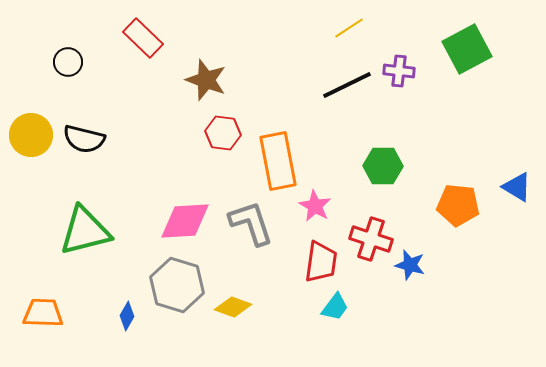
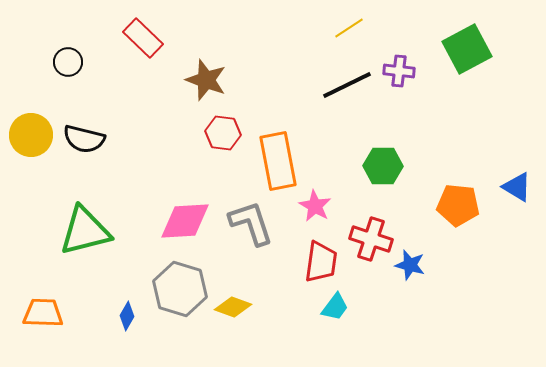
gray hexagon: moved 3 px right, 4 px down
